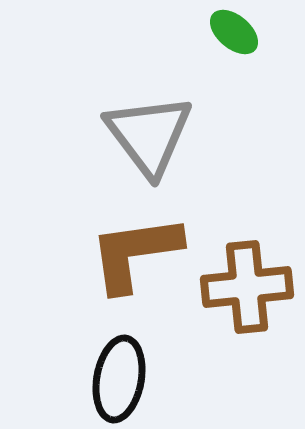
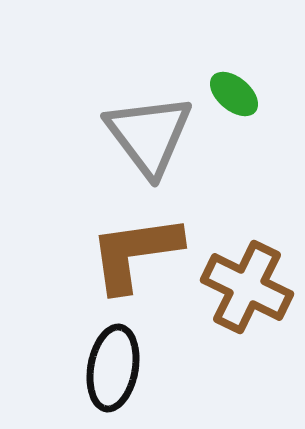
green ellipse: moved 62 px down
brown cross: rotated 32 degrees clockwise
black ellipse: moved 6 px left, 11 px up
